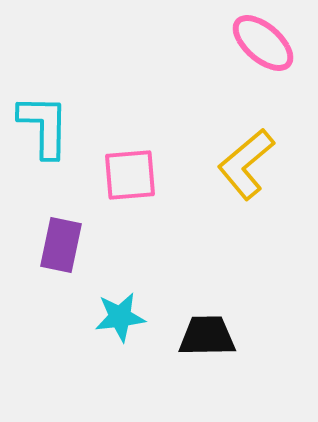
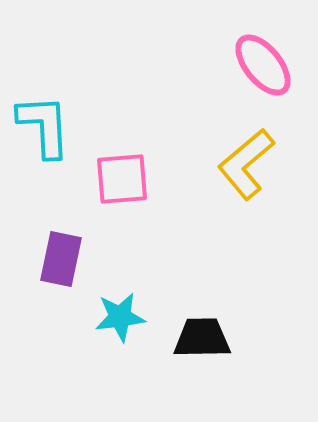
pink ellipse: moved 22 px down; rotated 10 degrees clockwise
cyan L-shape: rotated 4 degrees counterclockwise
pink square: moved 8 px left, 4 px down
purple rectangle: moved 14 px down
black trapezoid: moved 5 px left, 2 px down
